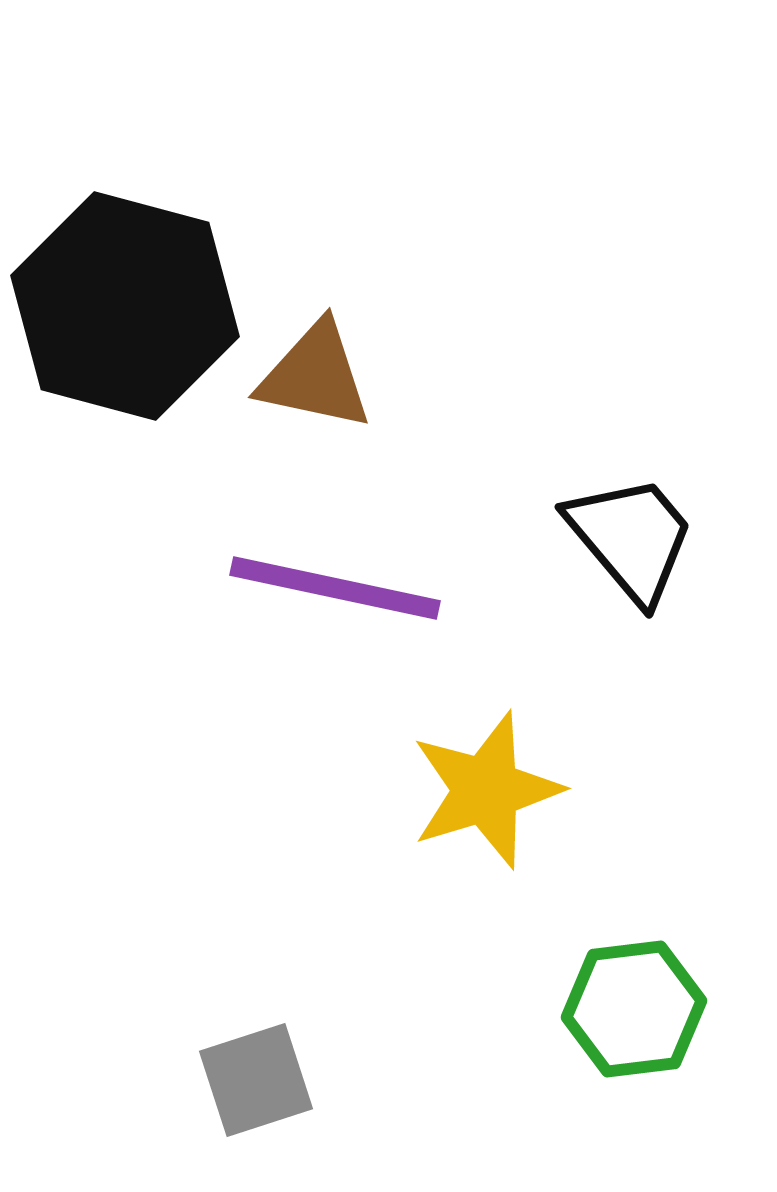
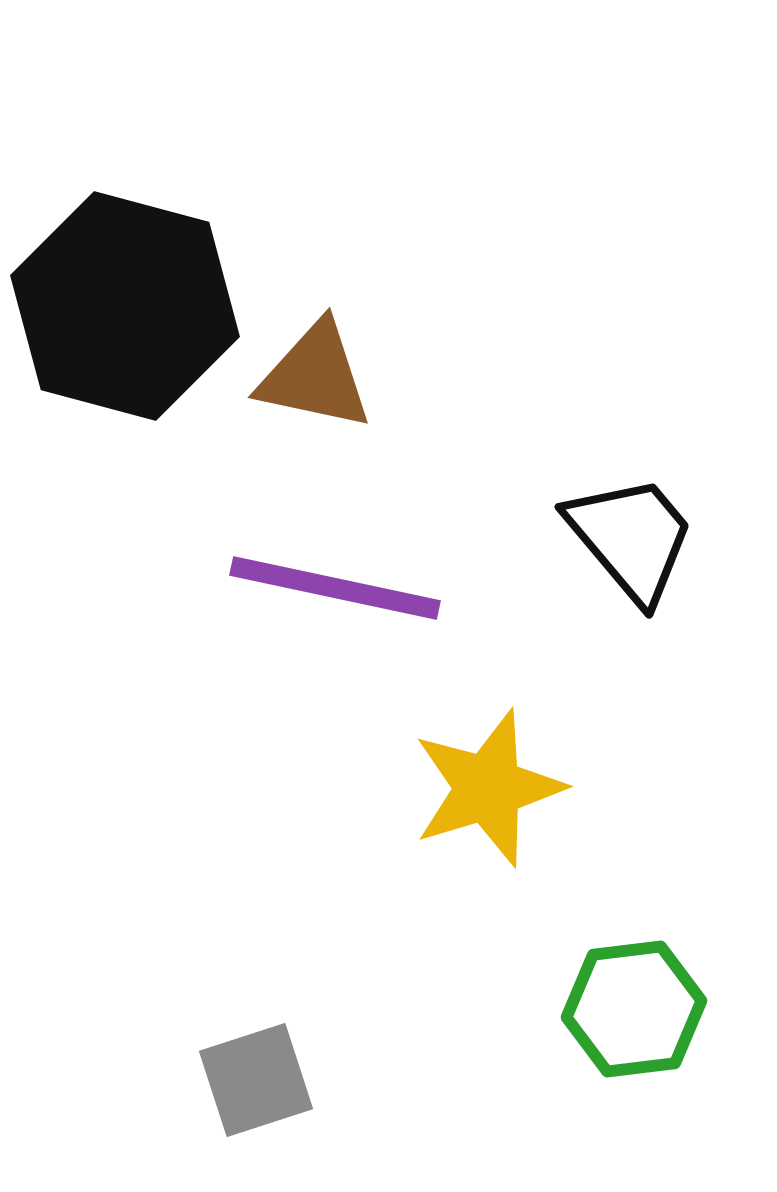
yellow star: moved 2 px right, 2 px up
